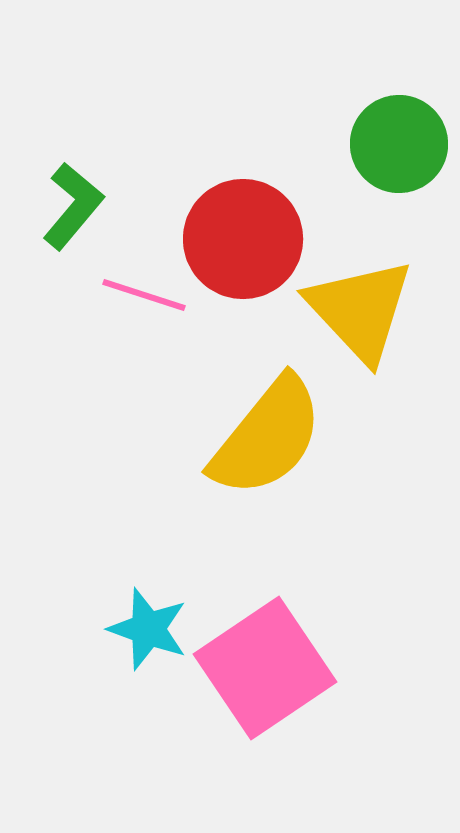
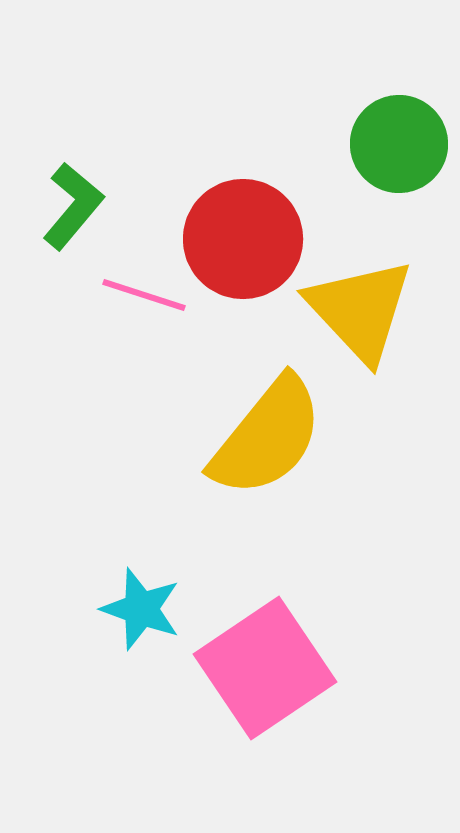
cyan star: moved 7 px left, 20 px up
